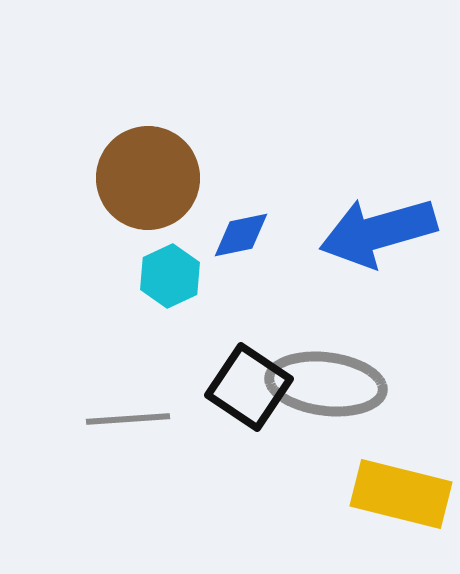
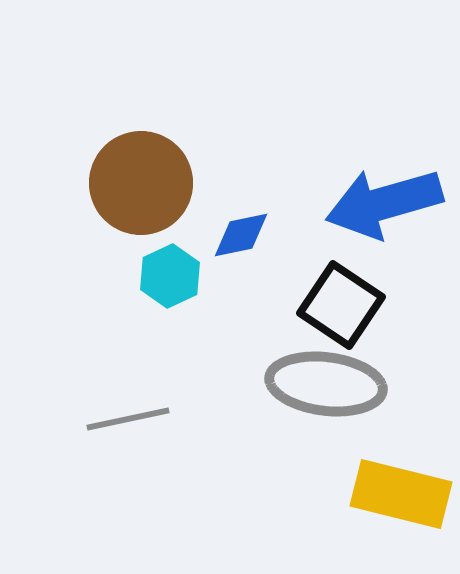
brown circle: moved 7 px left, 5 px down
blue arrow: moved 6 px right, 29 px up
black square: moved 92 px right, 82 px up
gray line: rotated 8 degrees counterclockwise
